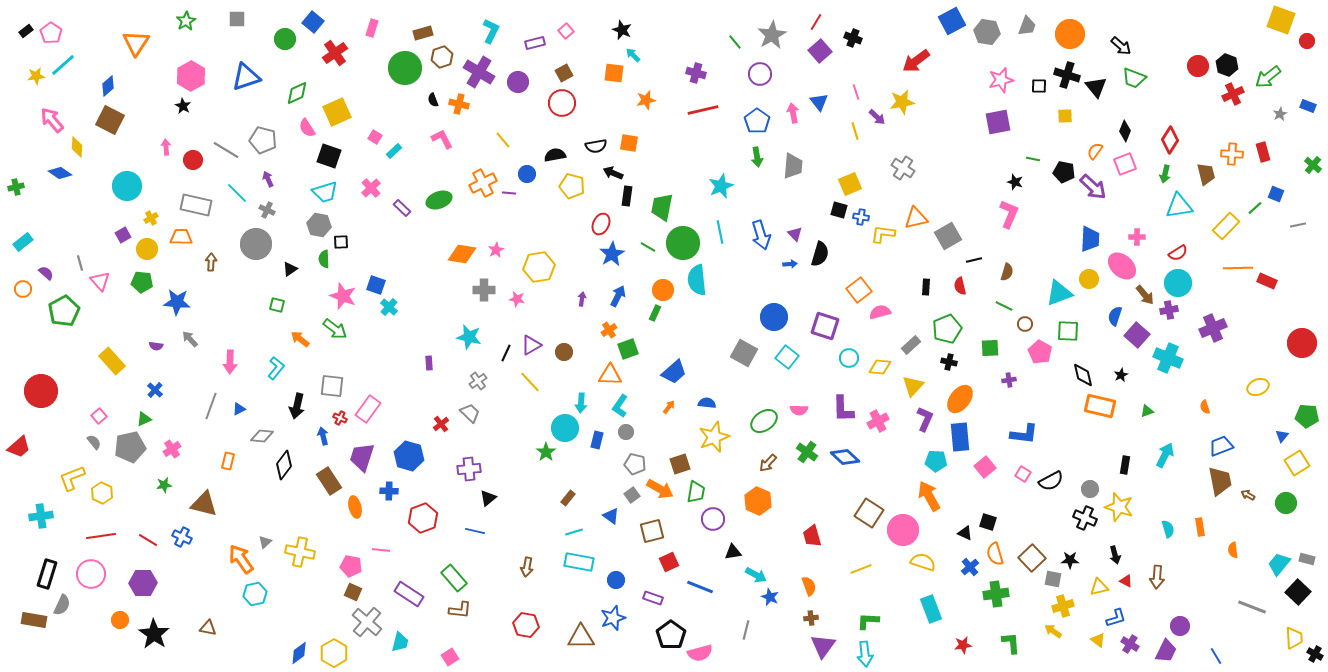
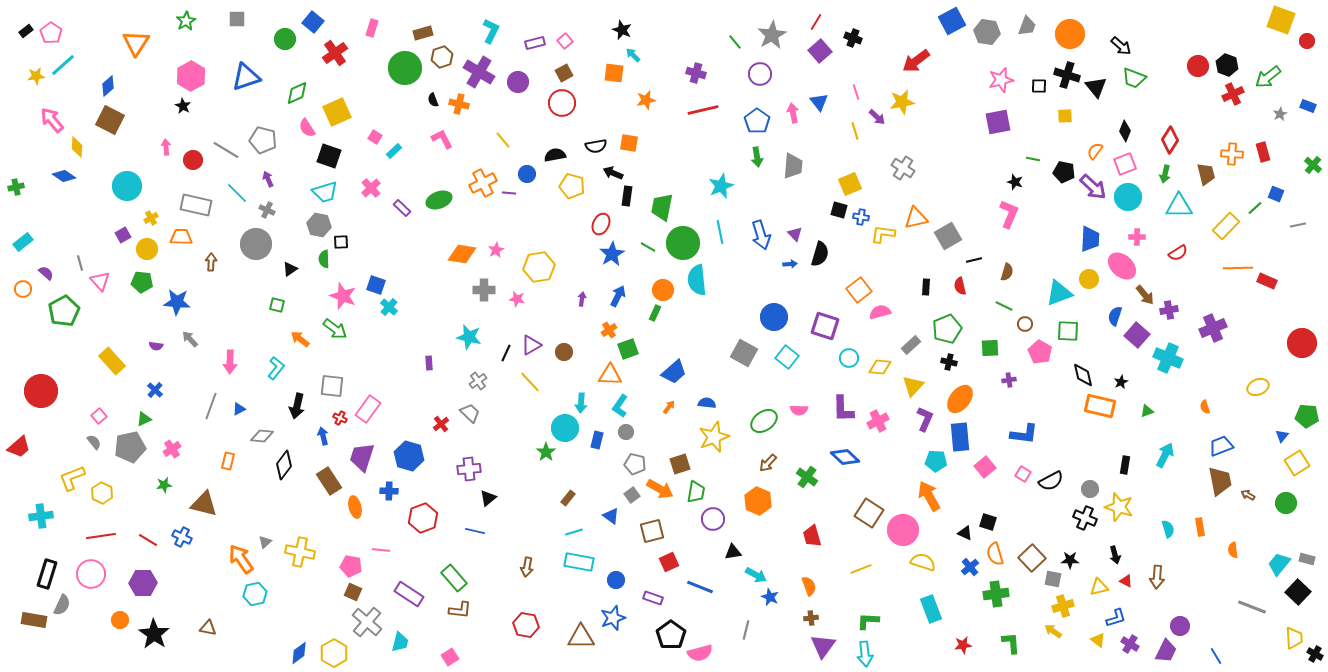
pink square at (566, 31): moved 1 px left, 10 px down
blue diamond at (60, 173): moved 4 px right, 3 px down
cyan triangle at (1179, 206): rotated 8 degrees clockwise
cyan circle at (1178, 283): moved 50 px left, 86 px up
black star at (1121, 375): moved 7 px down
green cross at (807, 452): moved 25 px down
